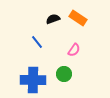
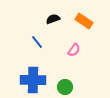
orange rectangle: moved 6 px right, 3 px down
green circle: moved 1 px right, 13 px down
